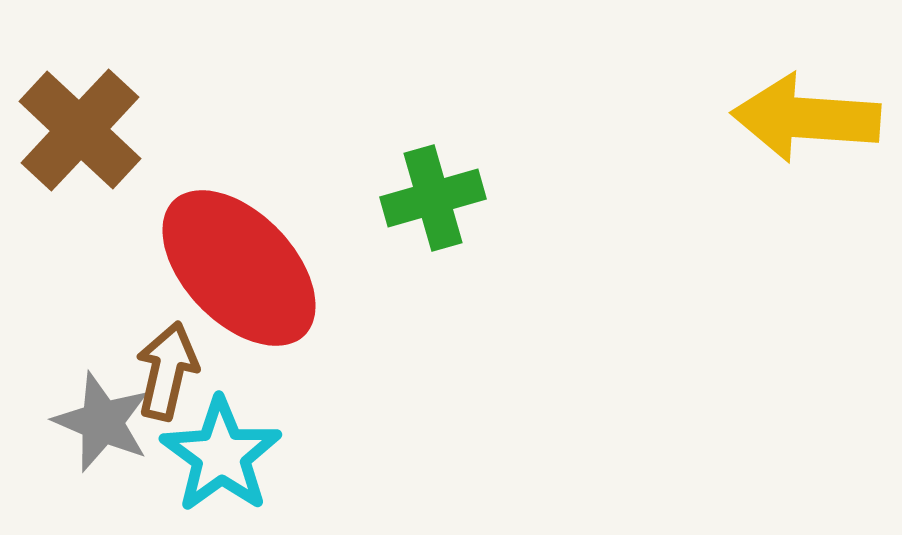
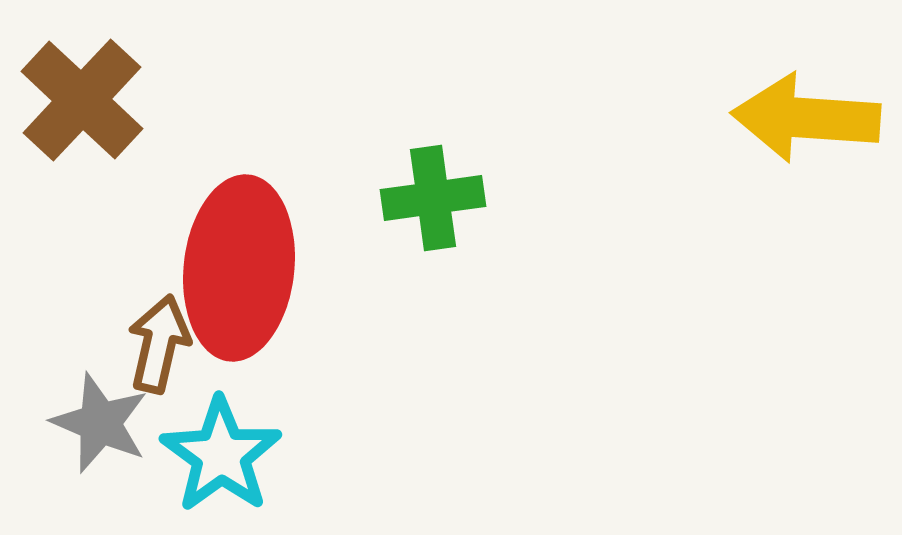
brown cross: moved 2 px right, 30 px up
green cross: rotated 8 degrees clockwise
red ellipse: rotated 50 degrees clockwise
brown arrow: moved 8 px left, 27 px up
gray star: moved 2 px left, 1 px down
